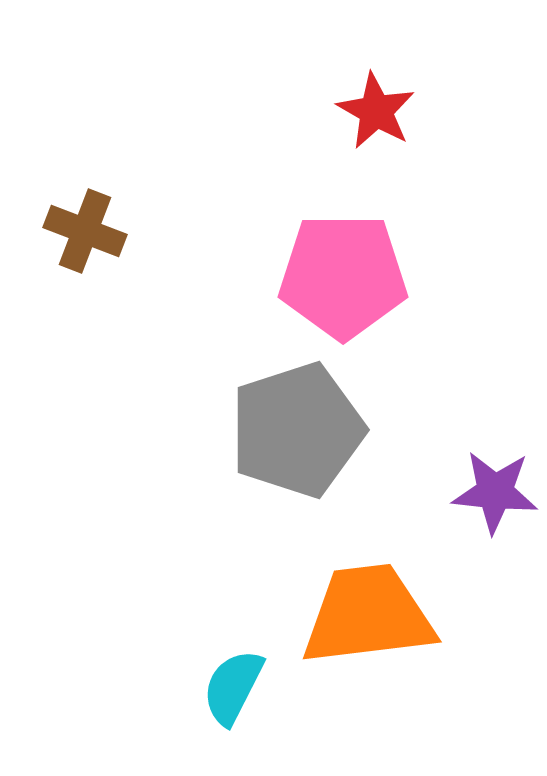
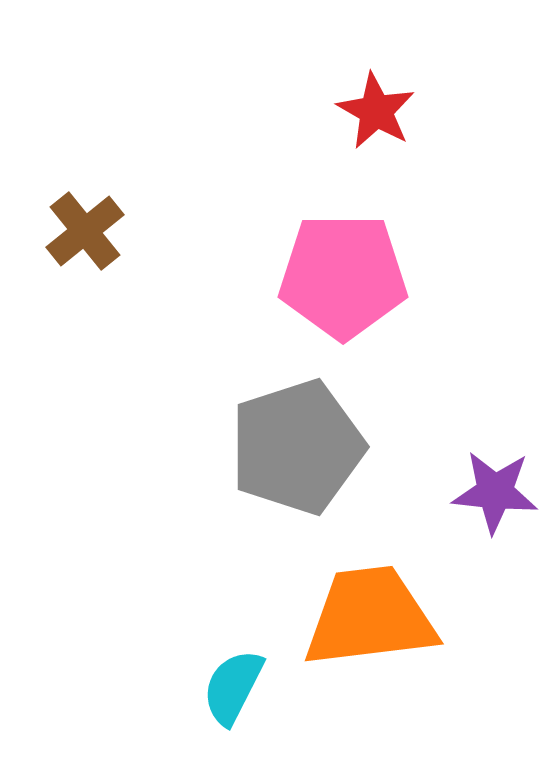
brown cross: rotated 30 degrees clockwise
gray pentagon: moved 17 px down
orange trapezoid: moved 2 px right, 2 px down
